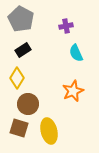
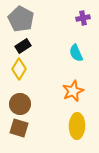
purple cross: moved 17 px right, 8 px up
black rectangle: moved 4 px up
yellow diamond: moved 2 px right, 9 px up
brown circle: moved 8 px left
yellow ellipse: moved 28 px right, 5 px up; rotated 15 degrees clockwise
